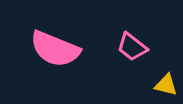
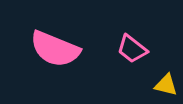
pink trapezoid: moved 2 px down
